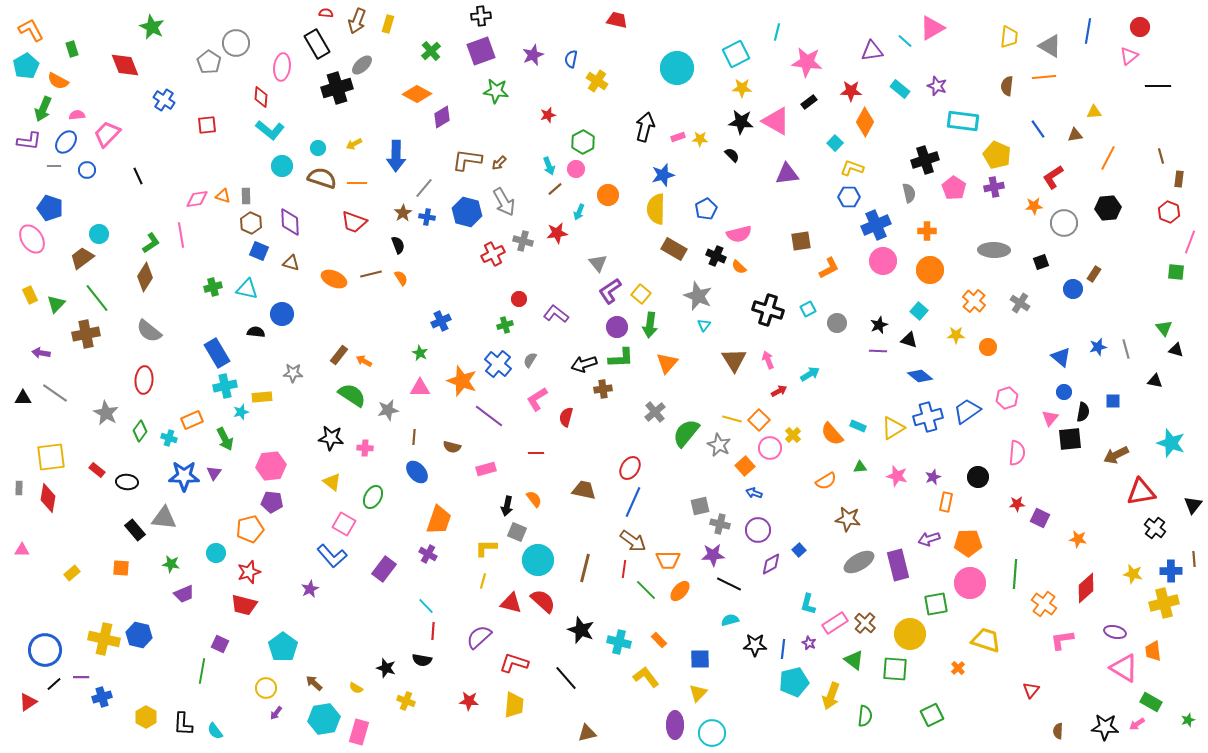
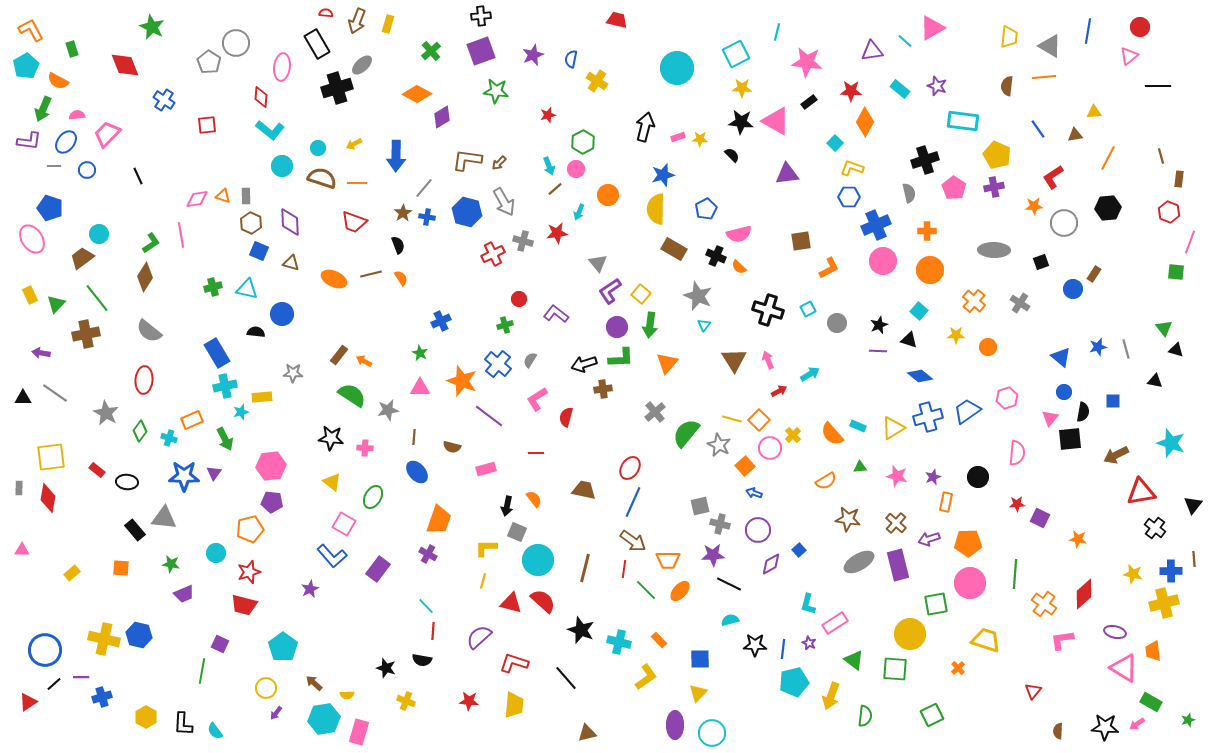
purple rectangle at (384, 569): moved 6 px left
red diamond at (1086, 588): moved 2 px left, 6 px down
brown cross at (865, 623): moved 31 px right, 100 px up
yellow L-shape at (646, 677): rotated 92 degrees clockwise
yellow semicircle at (356, 688): moved 9 px left, 7 px down; rotated 32 degrees counterclockwise
red triangle at (1031, 690): moved 2 px right, 1 px down
